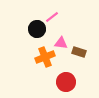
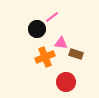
brown rectangle: moved 3 px left, 2 px down
